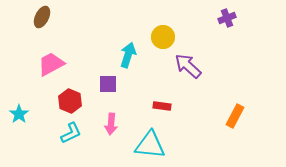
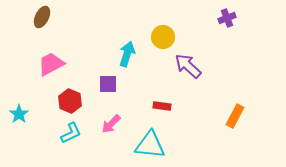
cyan arrow: moved 1 px left, 1 px up
pink arrow: rotated 40 degrees clockwise
